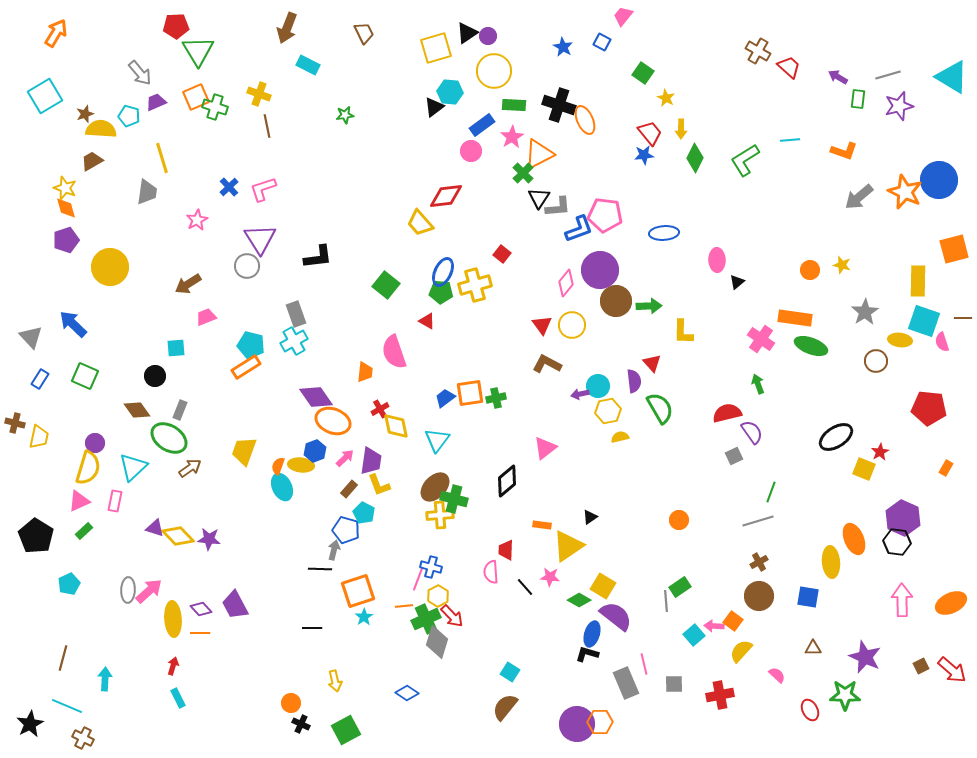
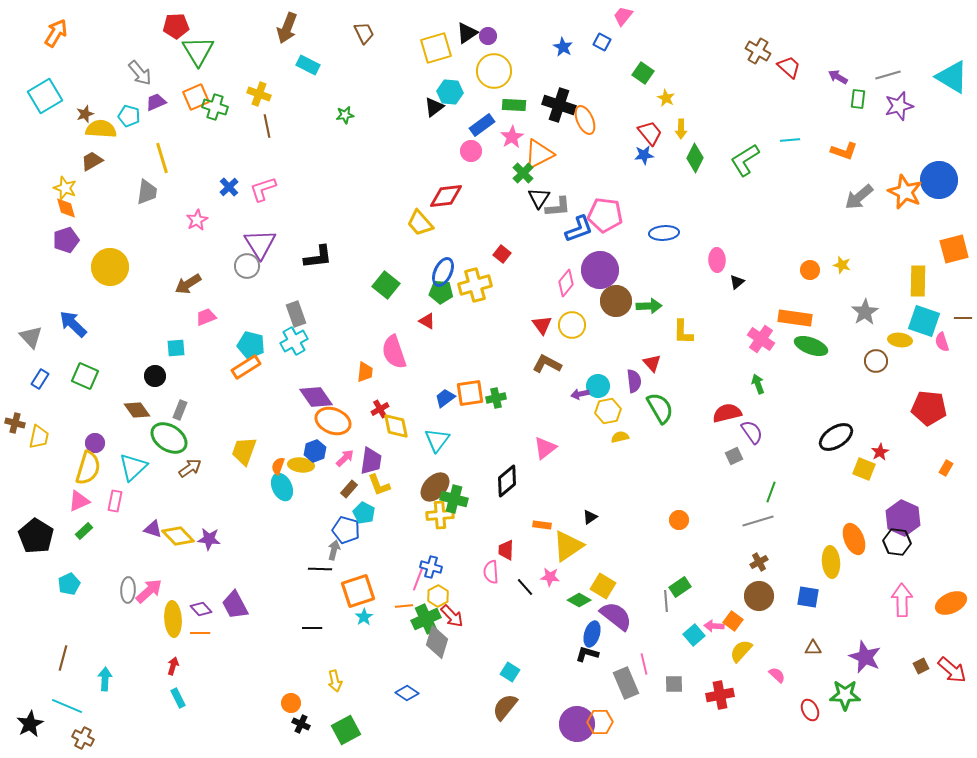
purple triangle at (260, 239): moved 5 px down
purple triangle at (155, 528): moved 2 px left, 1 px down
